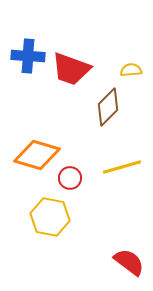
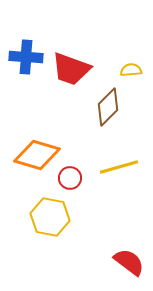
blue cross: moved 2 px left, 1 px down
yellow line: moved 3 px left
